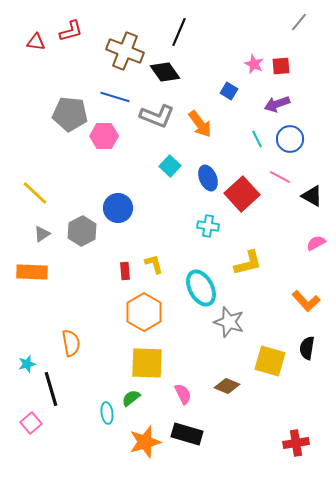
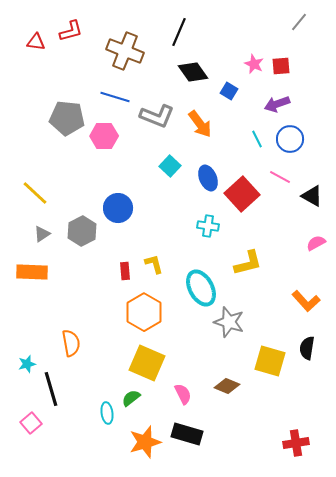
black diamond at (165, 72): moved 28 px right
gray pentagon at (70, 114): moved 3 px left, 4 px down
yellow square at (147, 363): rotated 21 degrees clockwise
